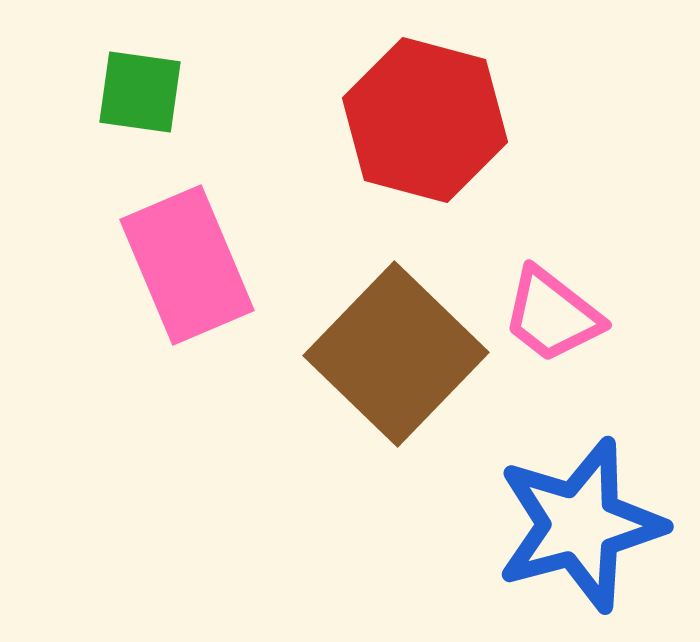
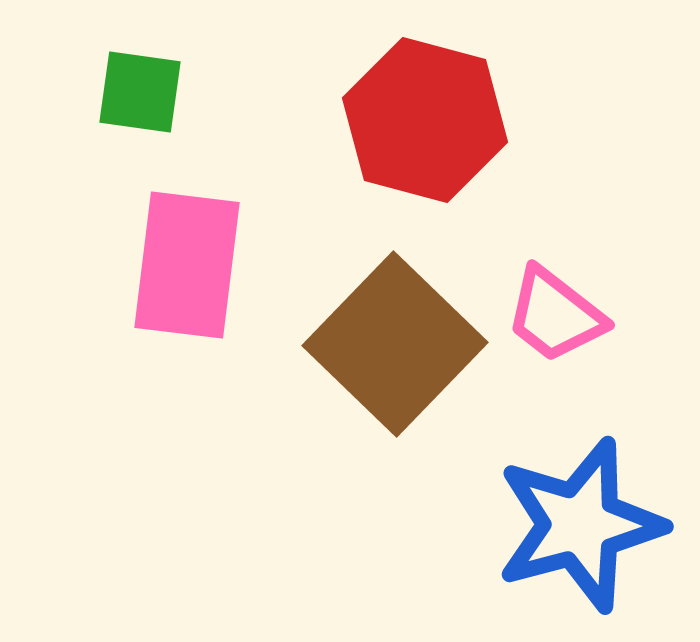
pink rectangle: rotated 30 degrees clockwise
pink trapezoid: moved 3 px right
brown square: moved 1 px left, 10 px up
